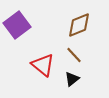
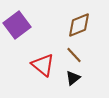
black triangle: moved 1 px right, 1 px up
